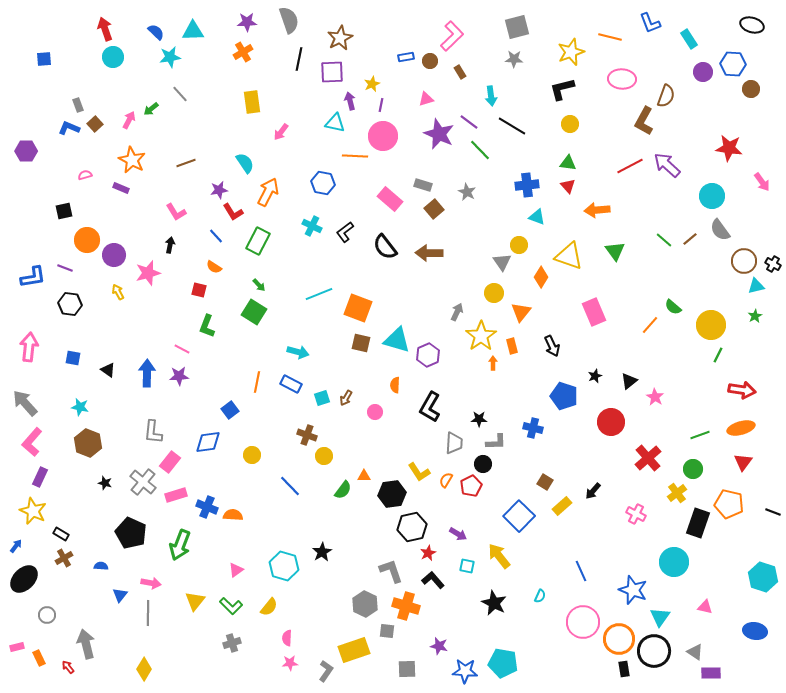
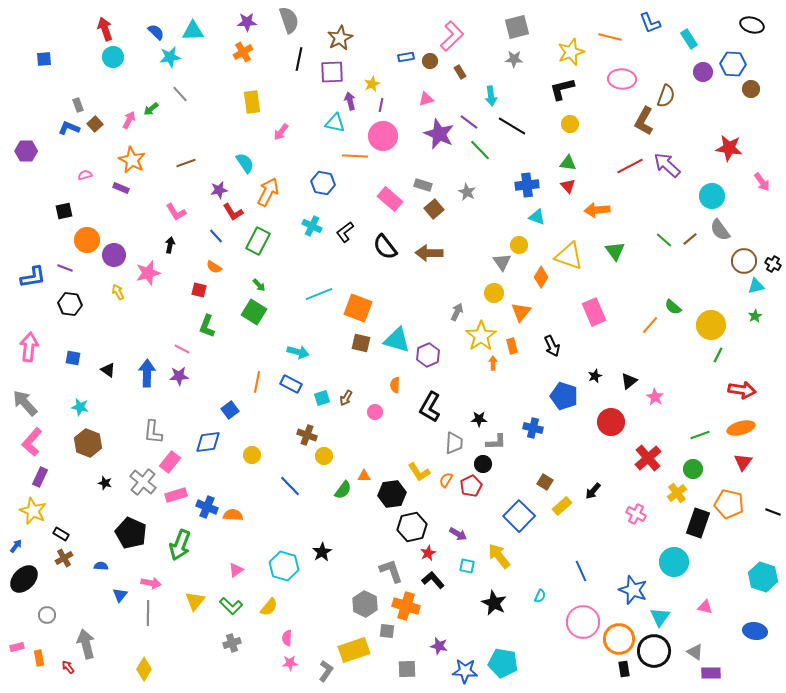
orange rectangle at (39, 658): rotated 14 degrees clockwise
